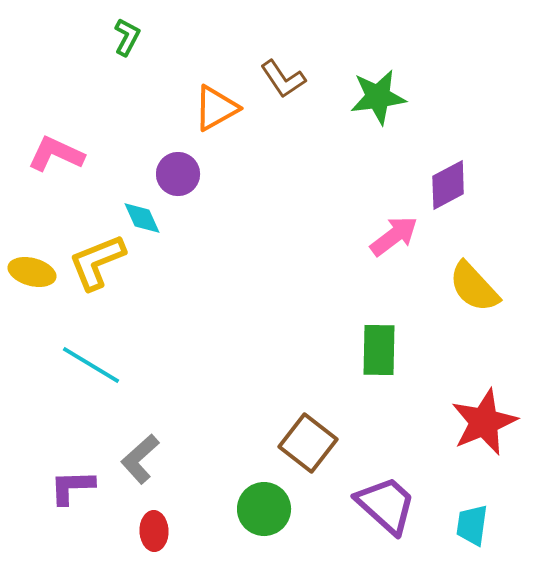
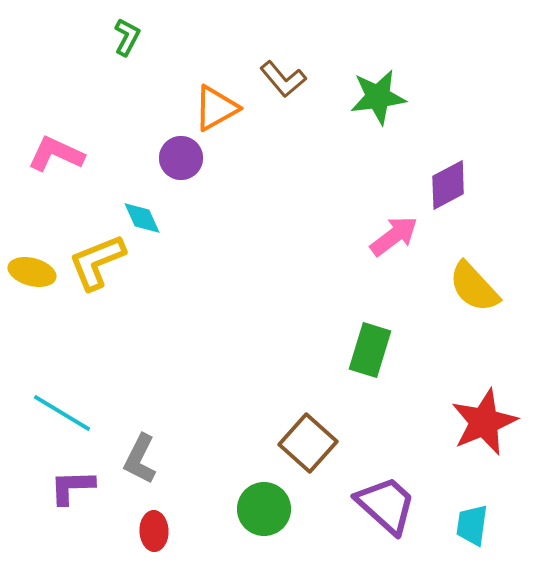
brown L-shape: rotated 6 degrees counterclockwise
purple circle: moved 3 px right, 16 px up
green rectangle: moved 9 px left; rotated 16 degrees clockwise
cyan line: moved 29 px left, 48 px down
brown square: rotated 4 degrees clockwise
gray L-shape: rotated 21 degrees counterclockwise
